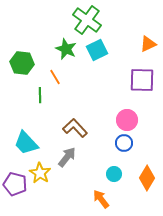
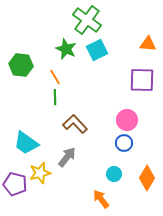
orange triangle: rotated 30 degrees clockwise
green hexagon: moved 1 px left, 2 px down
green line: moved 15 px right, 2 px down
brown L-shape: moved 4 px up
cyan trapezoid: rotated 12 degrees counterclockwise
yellow star: rotated 25 degrees clockwise
